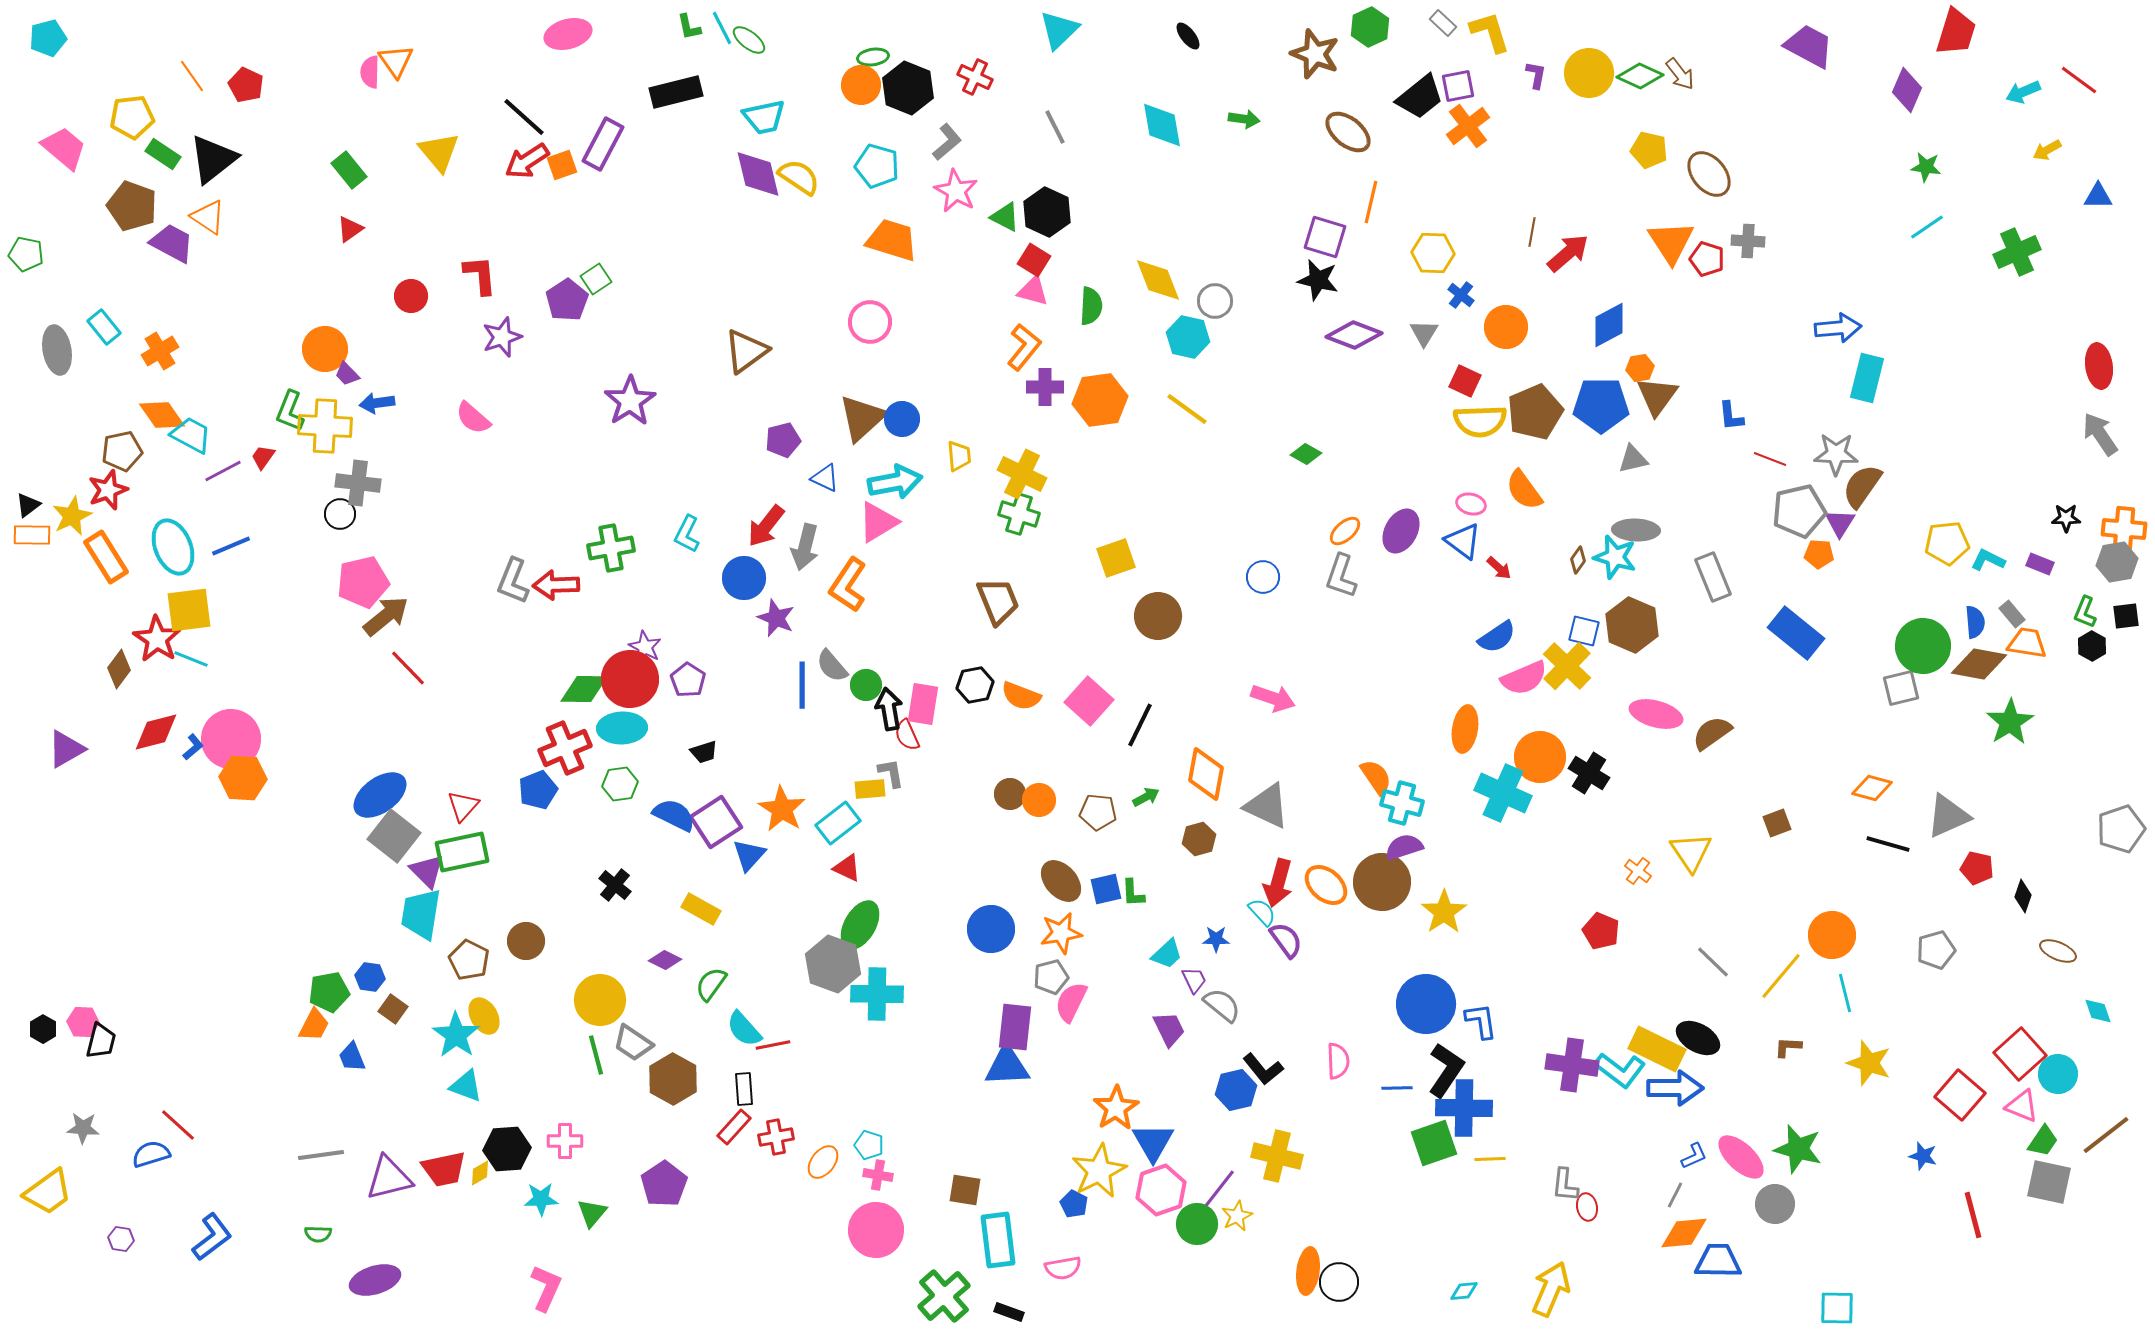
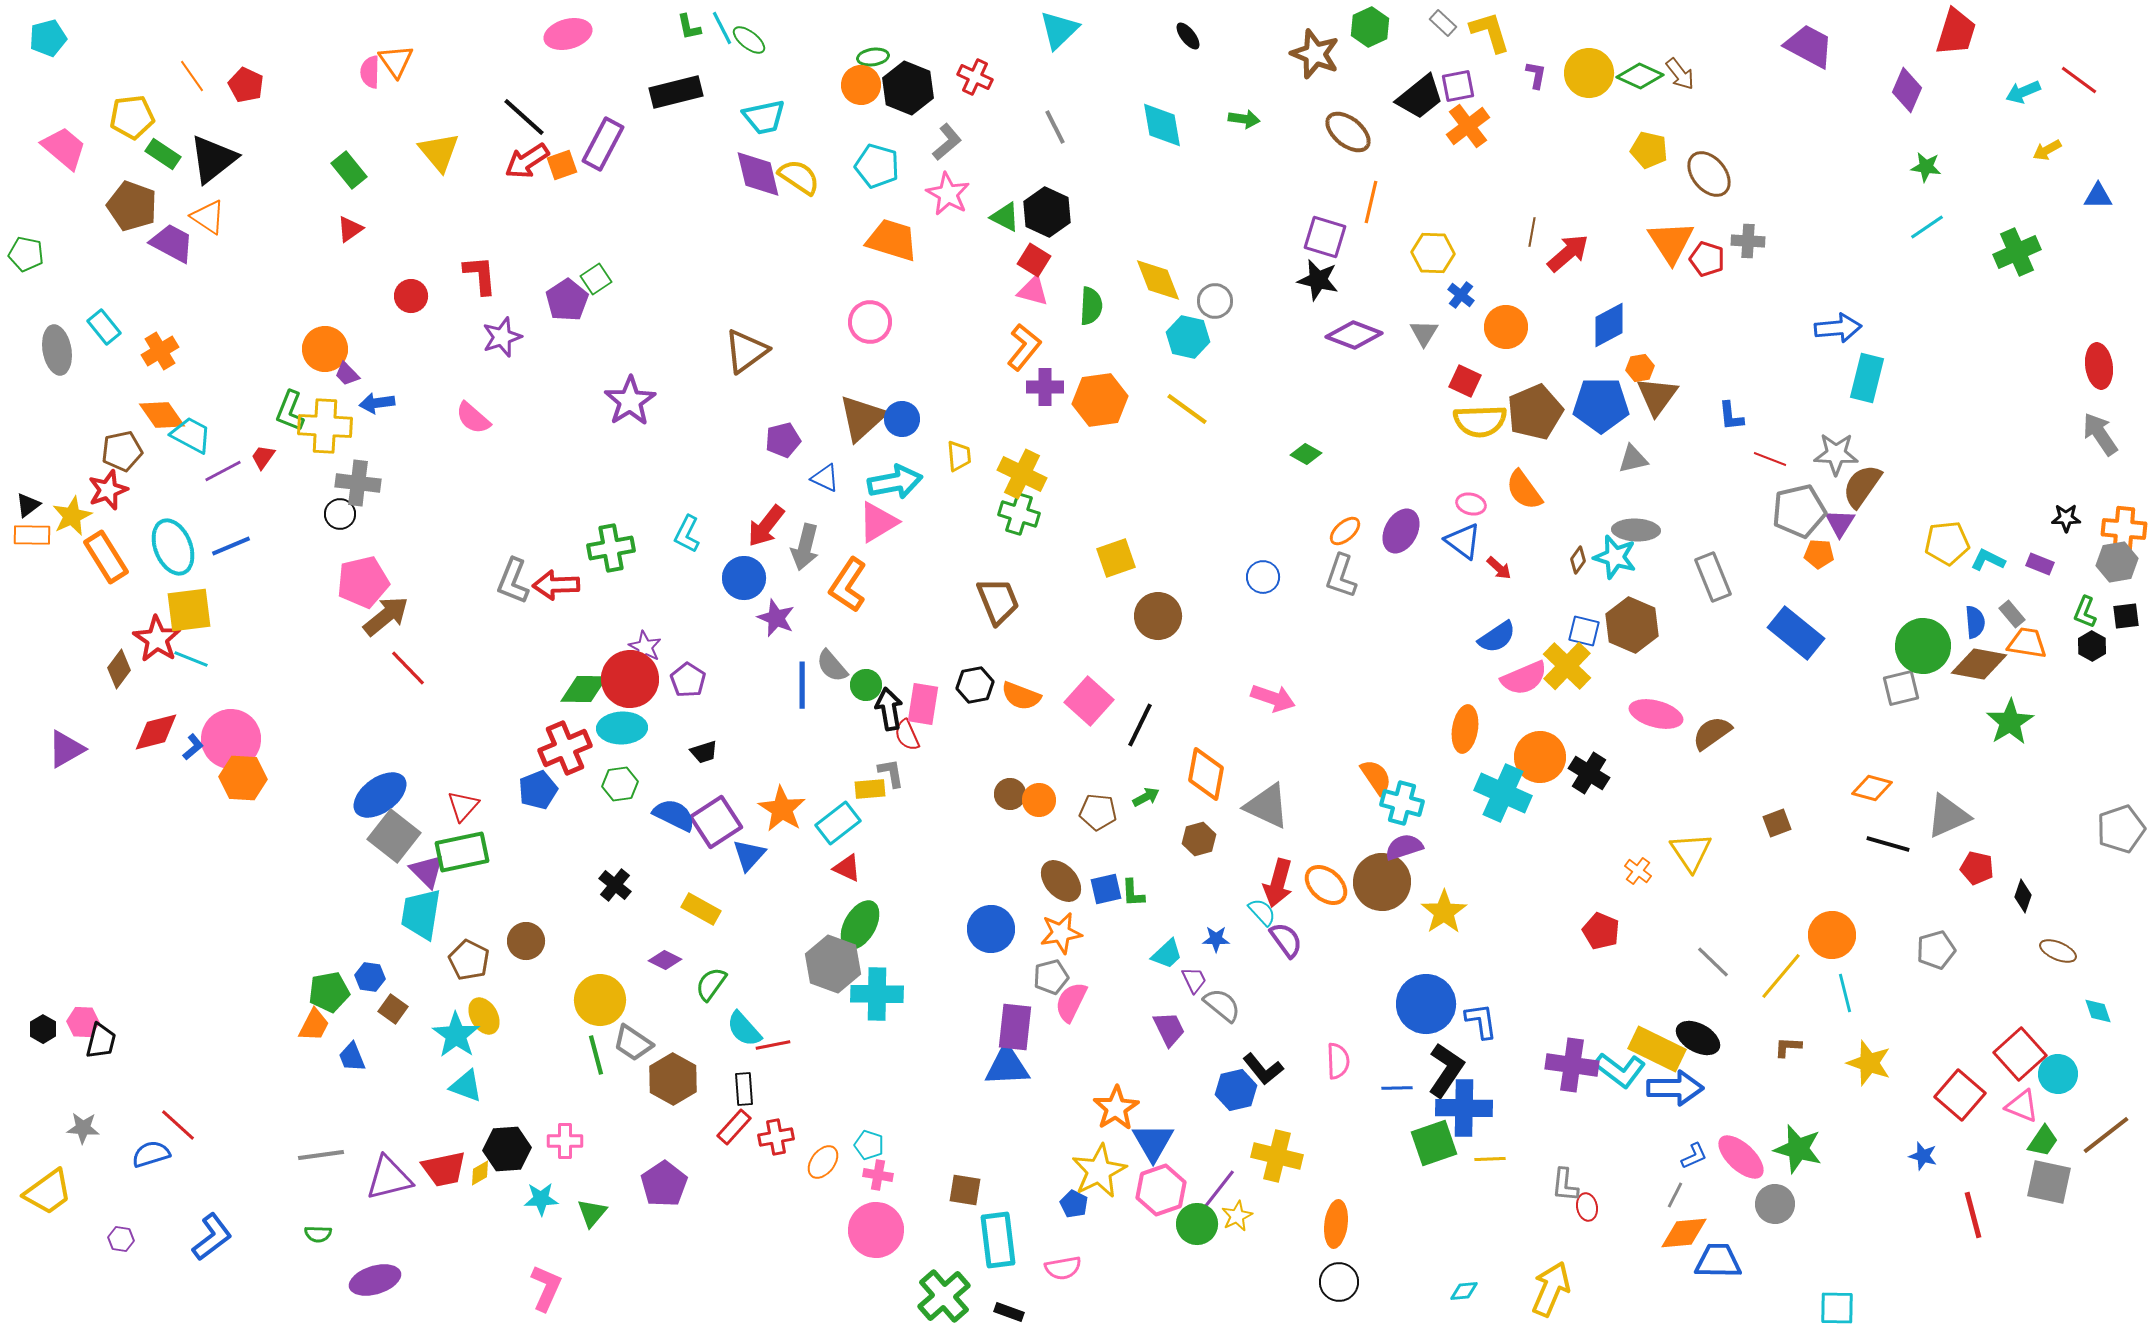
pink star at (956, 191): moved 8 px left, 3 px down
orange ellipse at (1308, 1271): moved 28 px right, 47 px up
